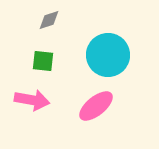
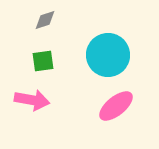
gray diamond: moved 4 px left
green square: rotated 15 degrees counterclockwise
pink ellipse: moved 20 px right
